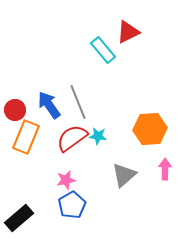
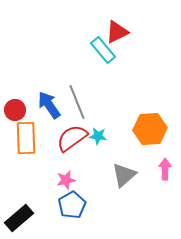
red triangle: moved 11 px left
gray line: moved 1 px left
orange rectangle: moved 1 px down; rotated 24 degrees counterclockwise
